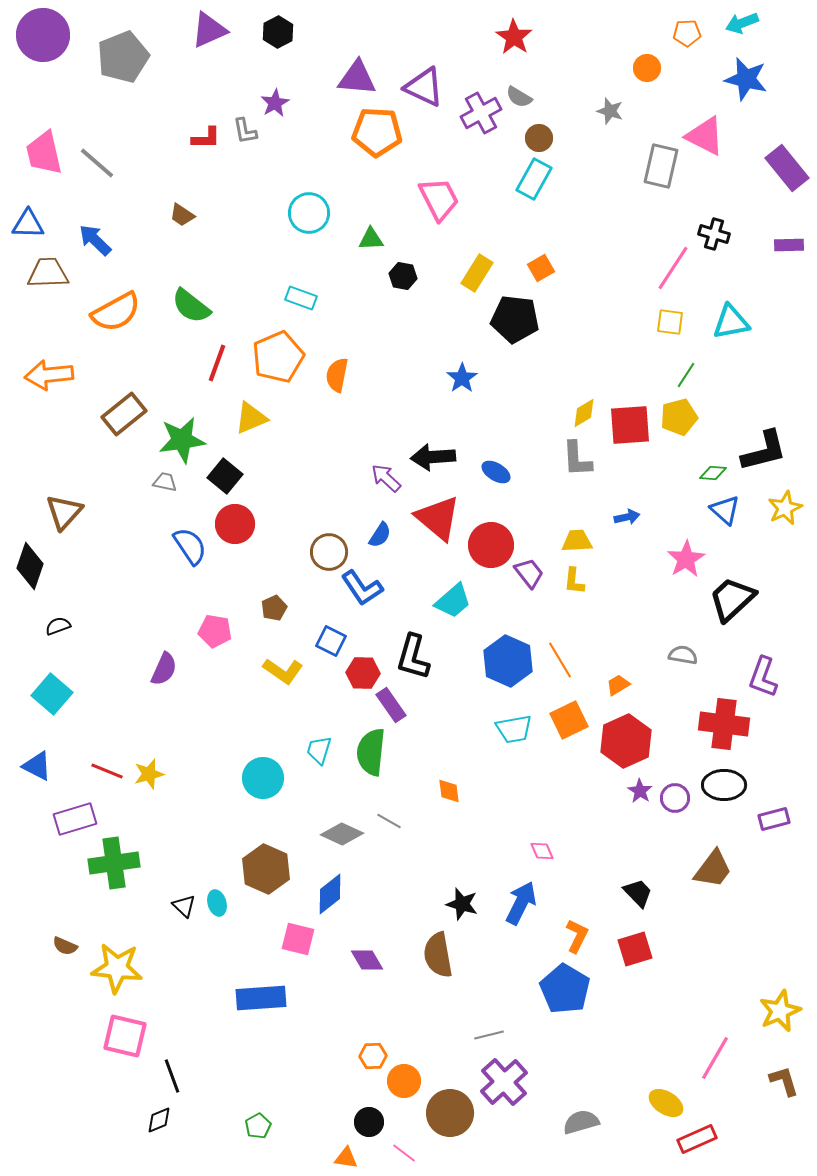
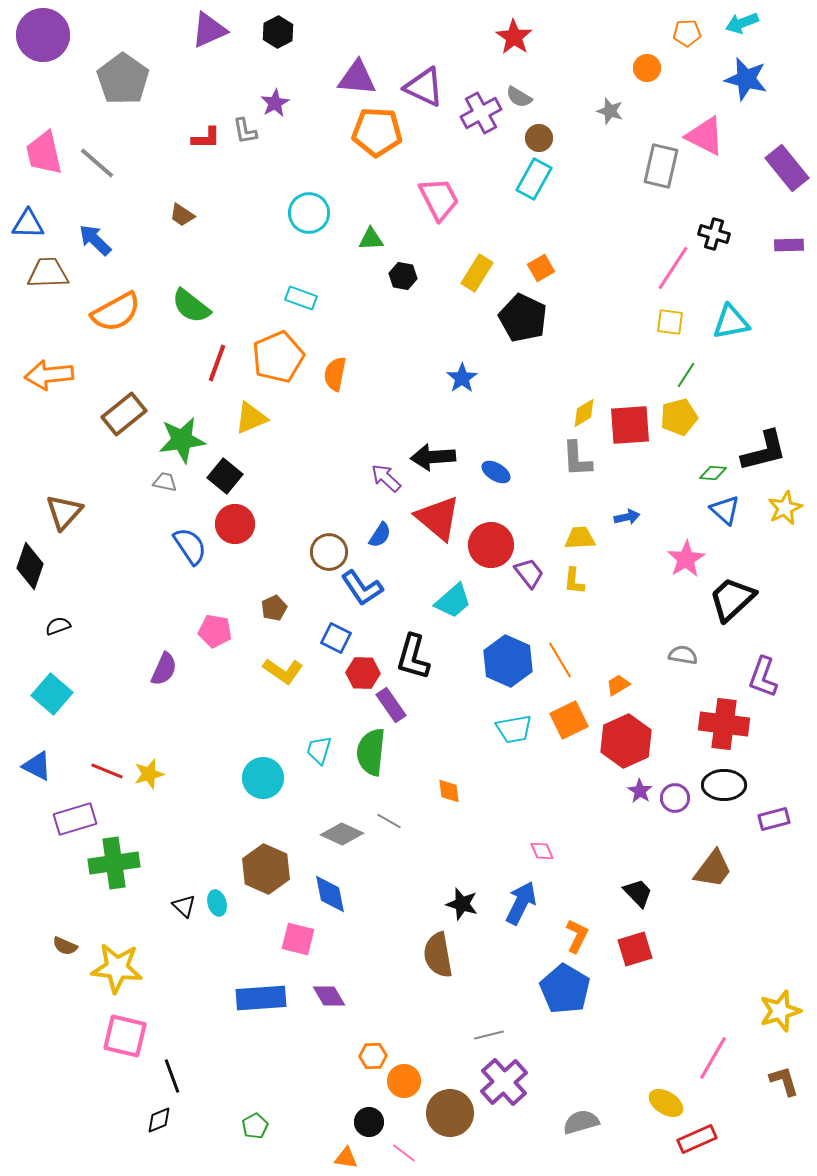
gray pentagon at (123, 57): moved 22 px down; rotated 15 degrees counterclockwise
black pentagon at (515, 319): moved 8 px right, 1 px up; rotated 18 degrees clockwise
orange semicircle at (337, 375): moved 2 px left, 1 px up
yellow trapezoid at (577, 541): moved 3 px right, 3 px up
blue square at (331, 641): moved 5 px right, 3 px up
blue diamond at (330, 894): rotated 63 degrees counterclockwise
purple diamond at (367, 960): moved 38 px left, 36 px down
yellow star at (780, 1011): rotated 6 degrees clockwise
pink line at (715, 1058): moved 2 px left
green pentagon at (258, 1126): moved 3 px left
